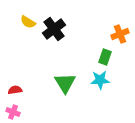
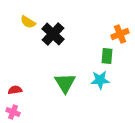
black cross: moved 1 px left, 5 px down; rotated 10 degrees counterclockwise
green rectangle: moved 2 px right, 1 px up; rotated 14 degrees counterclockwise
